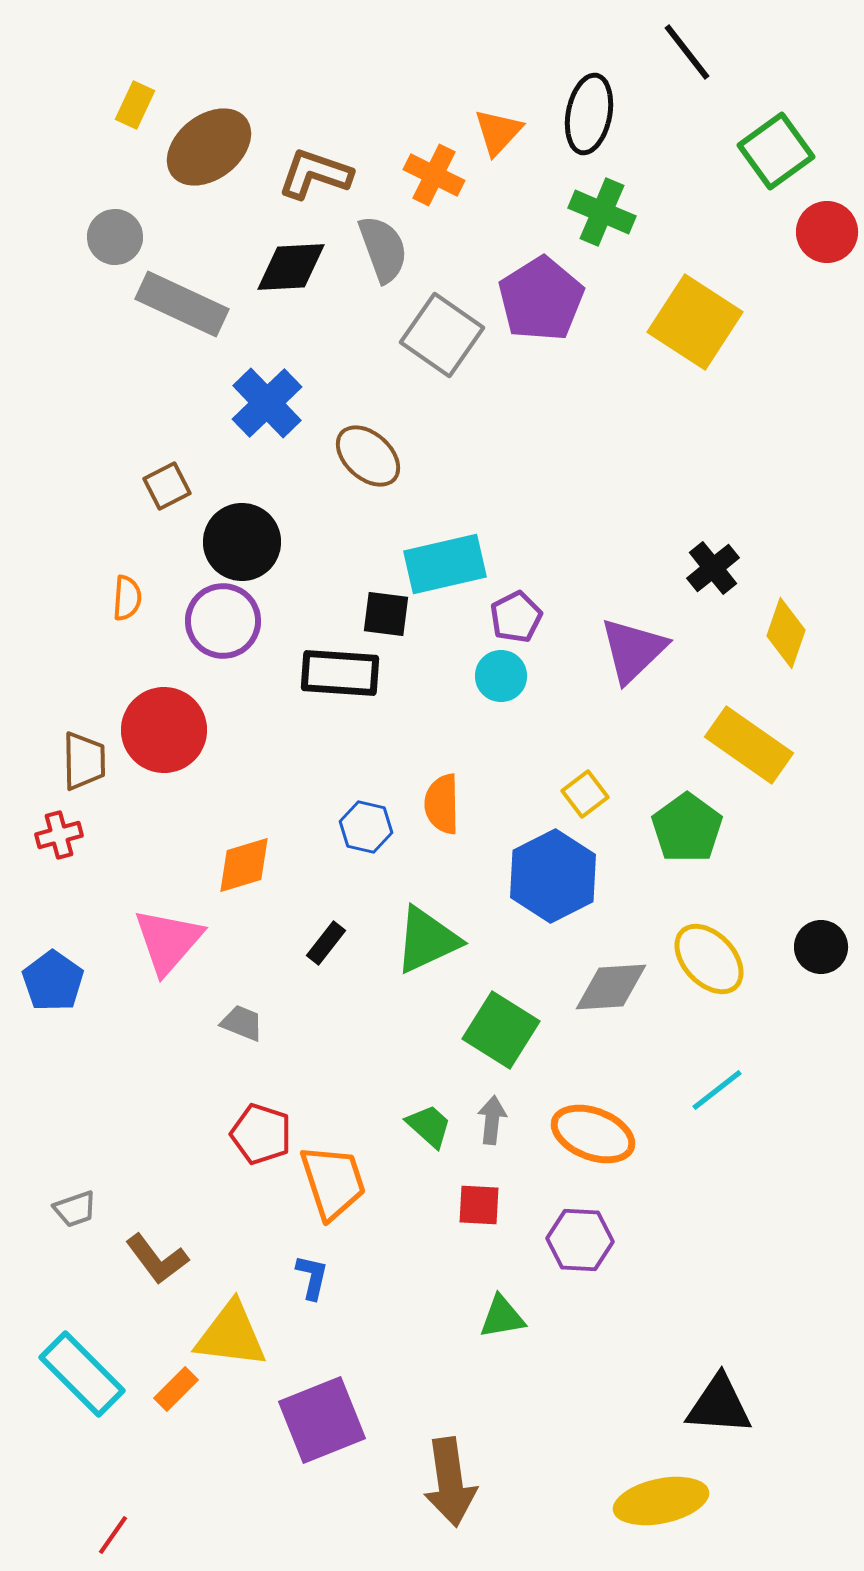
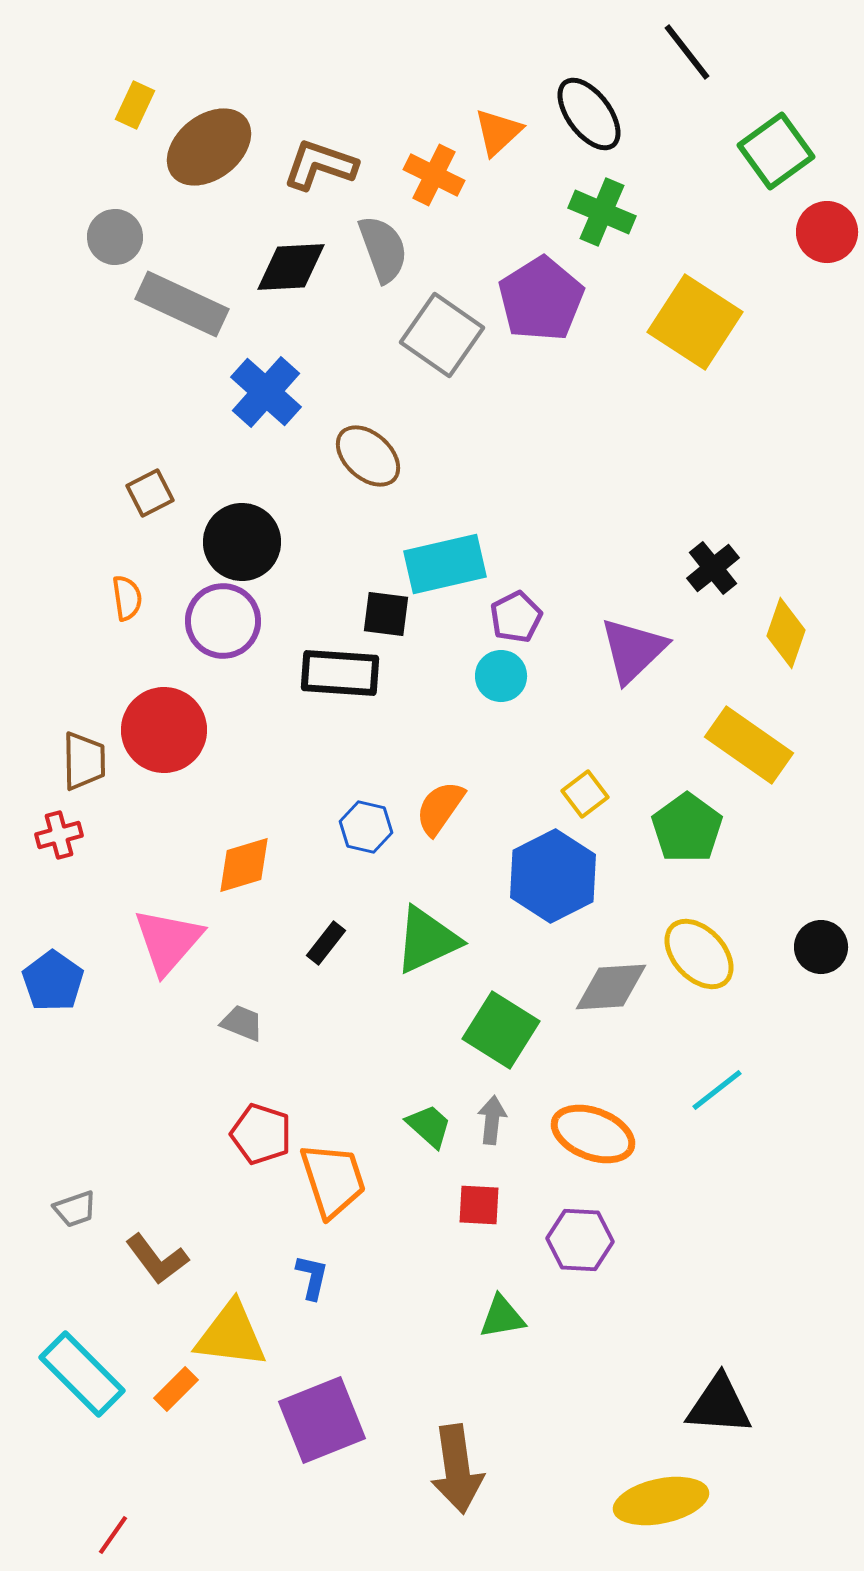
black ellipse at (589, 114): rotated 48 degrees counterclockwise
orange triangle at (498, 132): rotated 4 degrees clockwise
brown L-shape at (315, 174): moved 5 px right, 9 px up
blue cross at (267, 403): moved 1 px left, 11 px up; rotated 4 degrees counterclockwise
brown square at (167, 486): moved 17 px left, 7 px down
orange semicircle at (127, 598): rotated 12 degrees counterclockwise
orange semicircle at (442, 804): moved 2 px left, 4 px down; rotated 36 degrees clockwise
yellow ellipse at (709, 959): moved 10 px left, 5 px up
orange trapezoid at (333, 1182): moved 2 px up
brown arrow at (450, 1482): moved 7 px right, 13 px up
